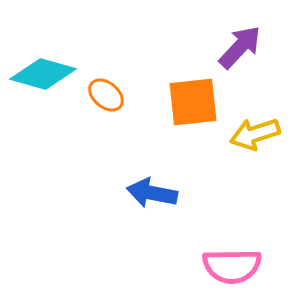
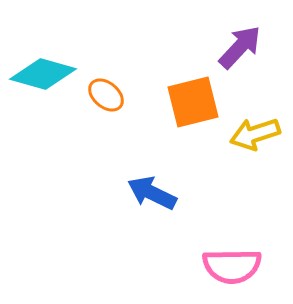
orange square: rotated 8 degrees counterclockwise
blue arrow: rotated 15 degrees clockwise
